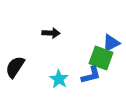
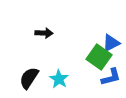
black arrow: moved 7 px left
green square: moved 2 px left, 1 px up; rotated 15 degrees clockwise
black semicircle: moved 14 px right, 11 px down
blue L-shape: moved 20 px right, 2 px down
